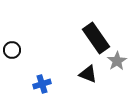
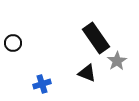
black circle: moved 1 px right, 7 px up
black triangle: moved 1 px left, 1 px up
